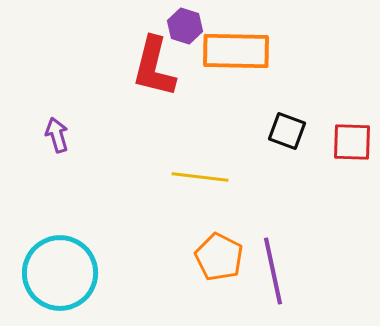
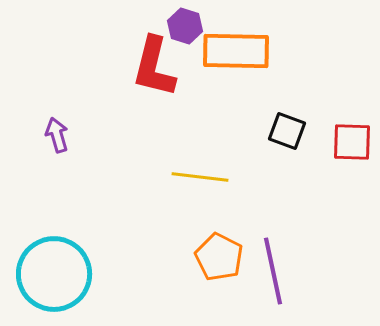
cyan circle: moved 6 px left, 1 px down
